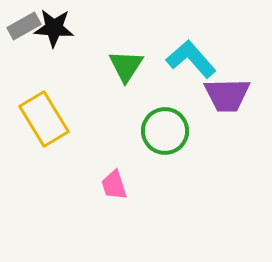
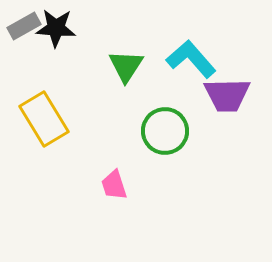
black star: moved 2 px right
